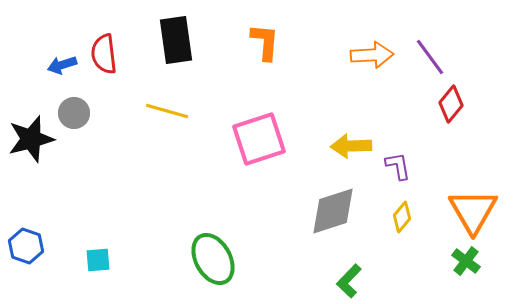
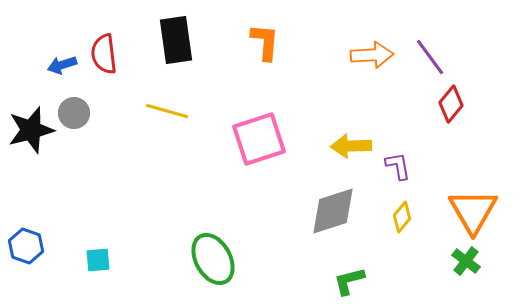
black star: moved 9 px up
green L-shape: rotated 32 degrees clockwise
